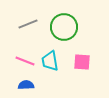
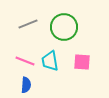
blue semicircle: rotated 98 degrees clockwise
